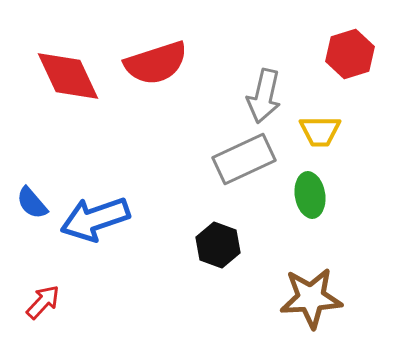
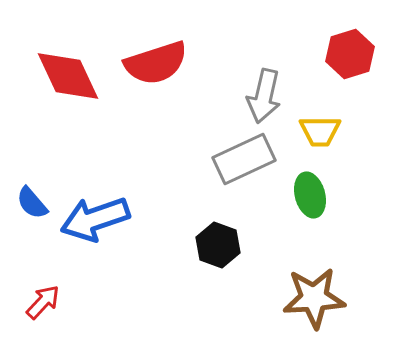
green ellipse: rotated 6 degrees counterclockwise
brown star: moved 3 px right
